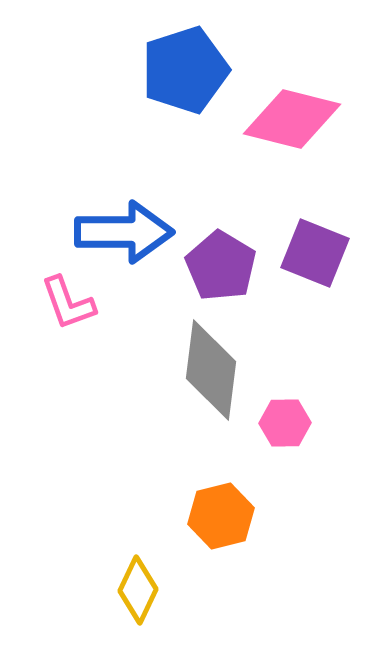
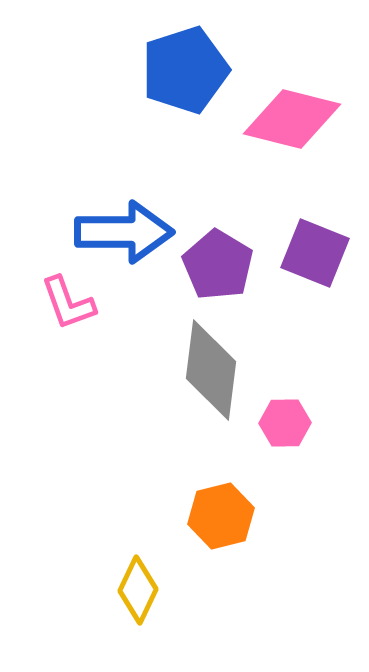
purple pentagon: moved 3 px left, 1 px up
